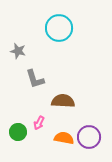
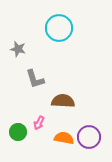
gray star: moved 2 px up
